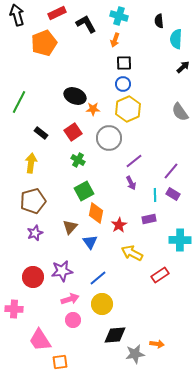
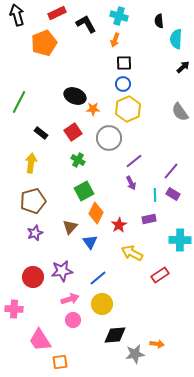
orange diamond at (96, 213): rotated 15 degrees clockwise
